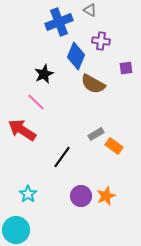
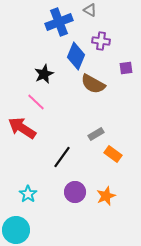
red arrow: moved 2 px up
orange rectangle: moved 1 px left, 8 px down
purple circle: moved 6 px left, 4 px up
